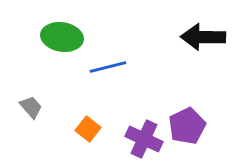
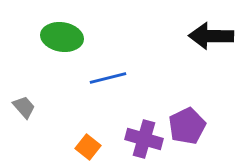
black arrow: moved 8 px right, 1 px up
blue line: moved 11 px down
gray trapezoid: moved 7 px left
orange square: moved 18 px down
purple cross: rotated 9 degrees counterclockwise
